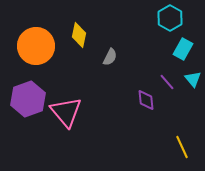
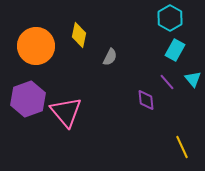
cyan rectangle: moved 8 px left, 1 px down
